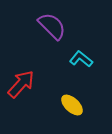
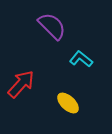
yellow ellipse: moved 4 px left, 2 px up
